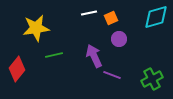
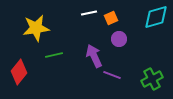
red diamond: moved 2 px right, 3 px down
